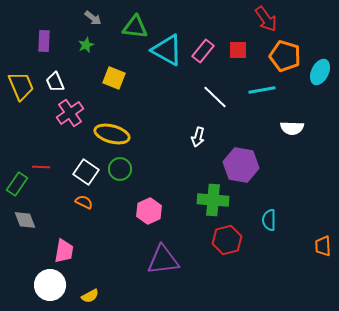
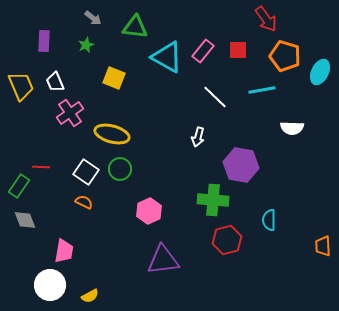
cyan triangle: moved 7 px down
green rectangle: moved 2 px right, 2 px down
